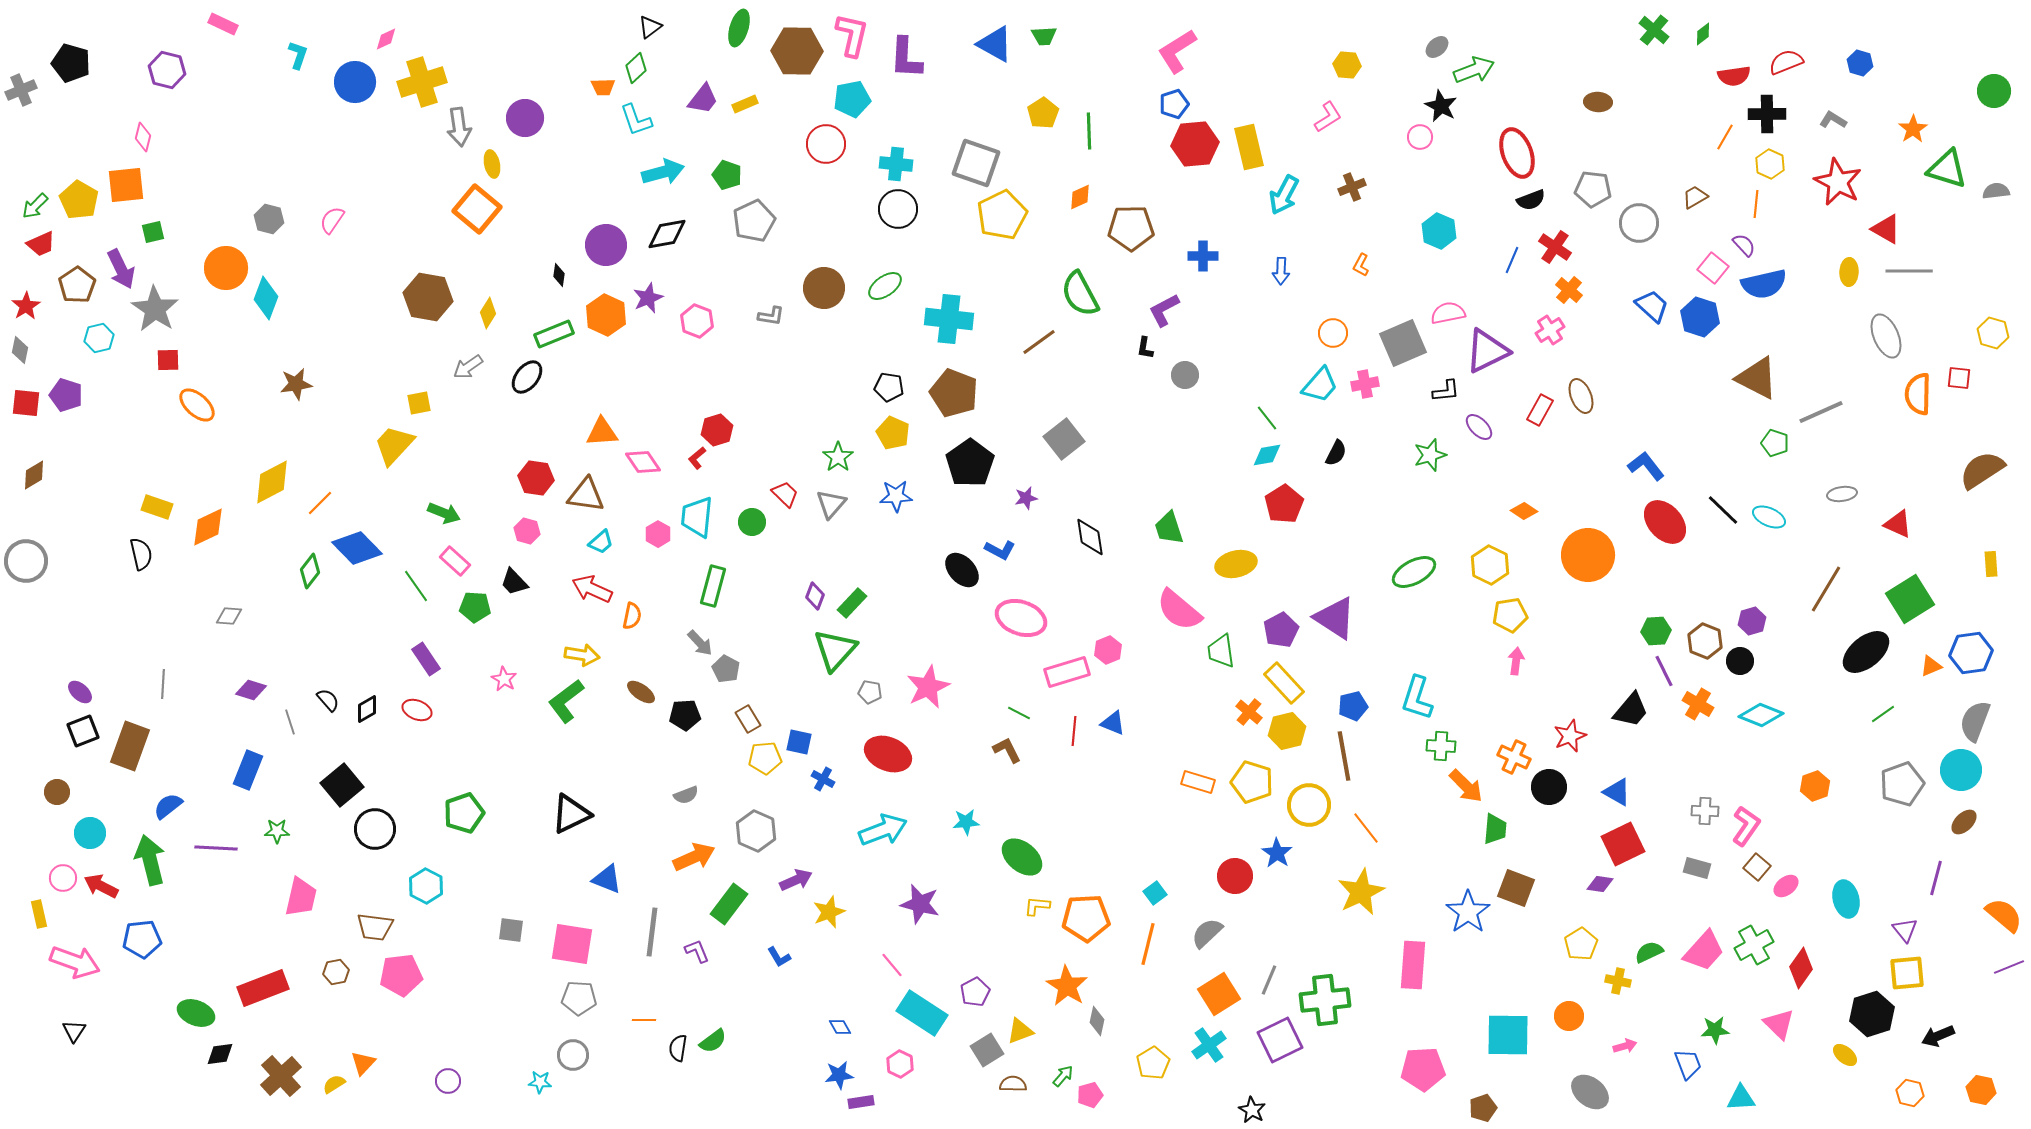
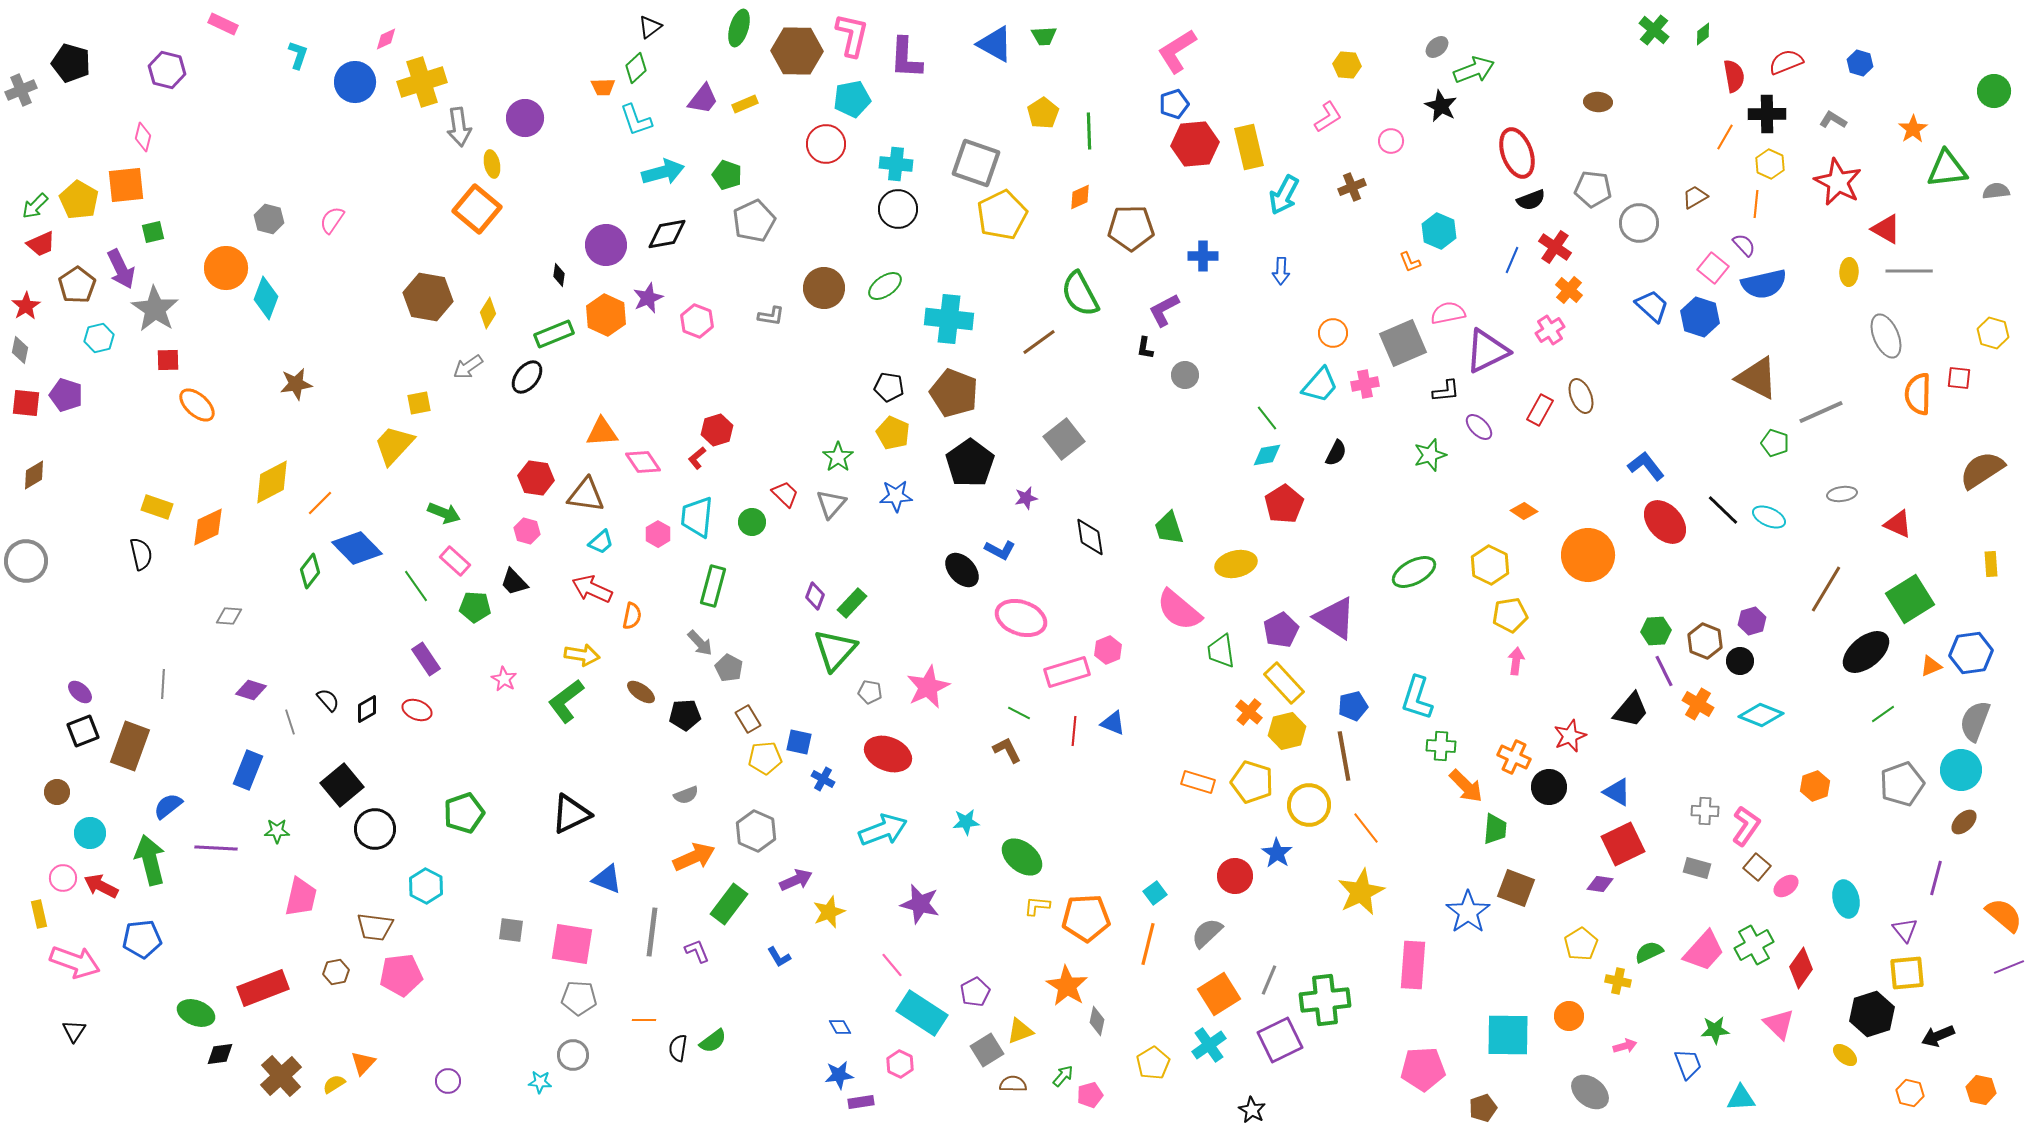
red semicircle at (1734, 76): rotated 92 degrees counterclockwise
pink circle at (1420, 137): moved 29 px left, 4 px down
green triangle at (1947, 169): rotated 24 degrees counterclockwise
orange L-shape at (1361, 265): moved 49 px right, 3 px up; rotated 50 degrees counterclockwise
gray pentagon at (726, 669): moved 3 px right, 1 px up
